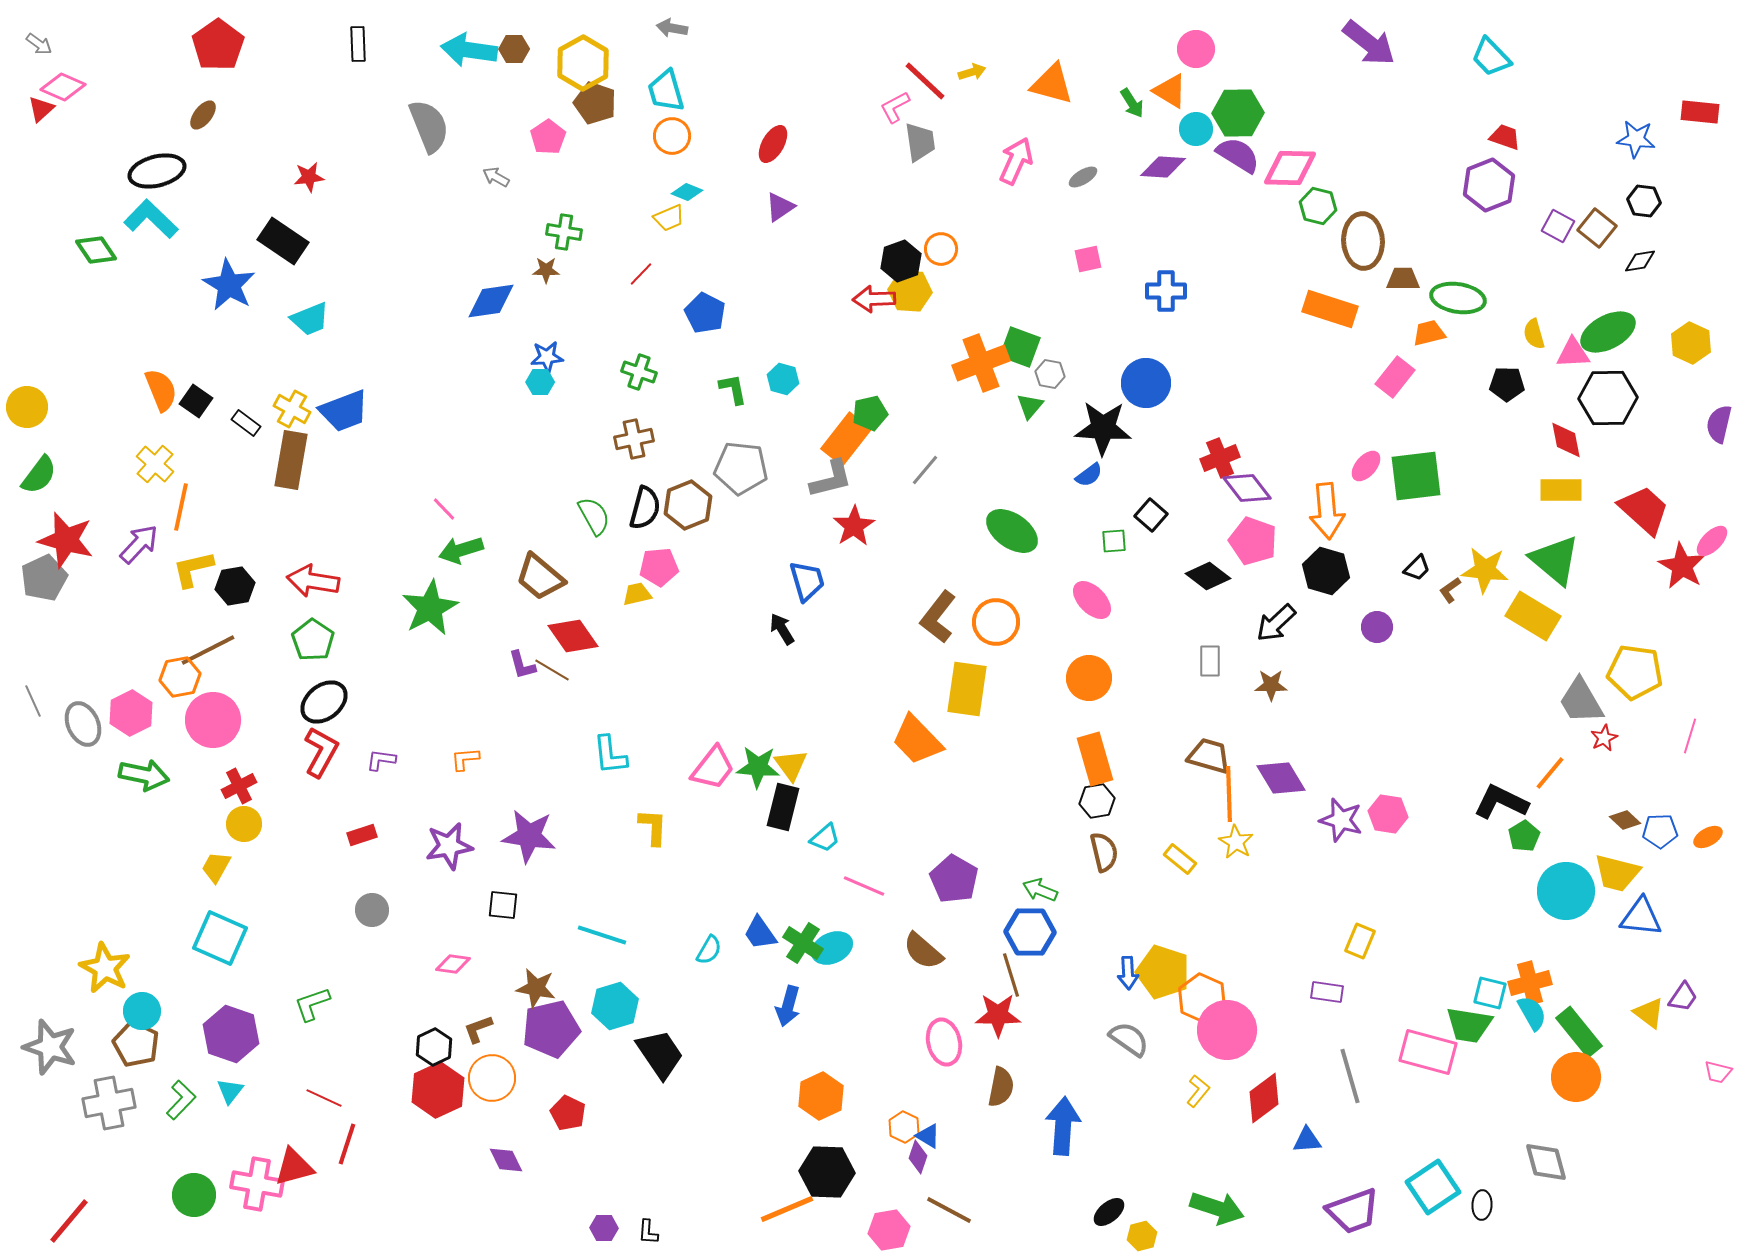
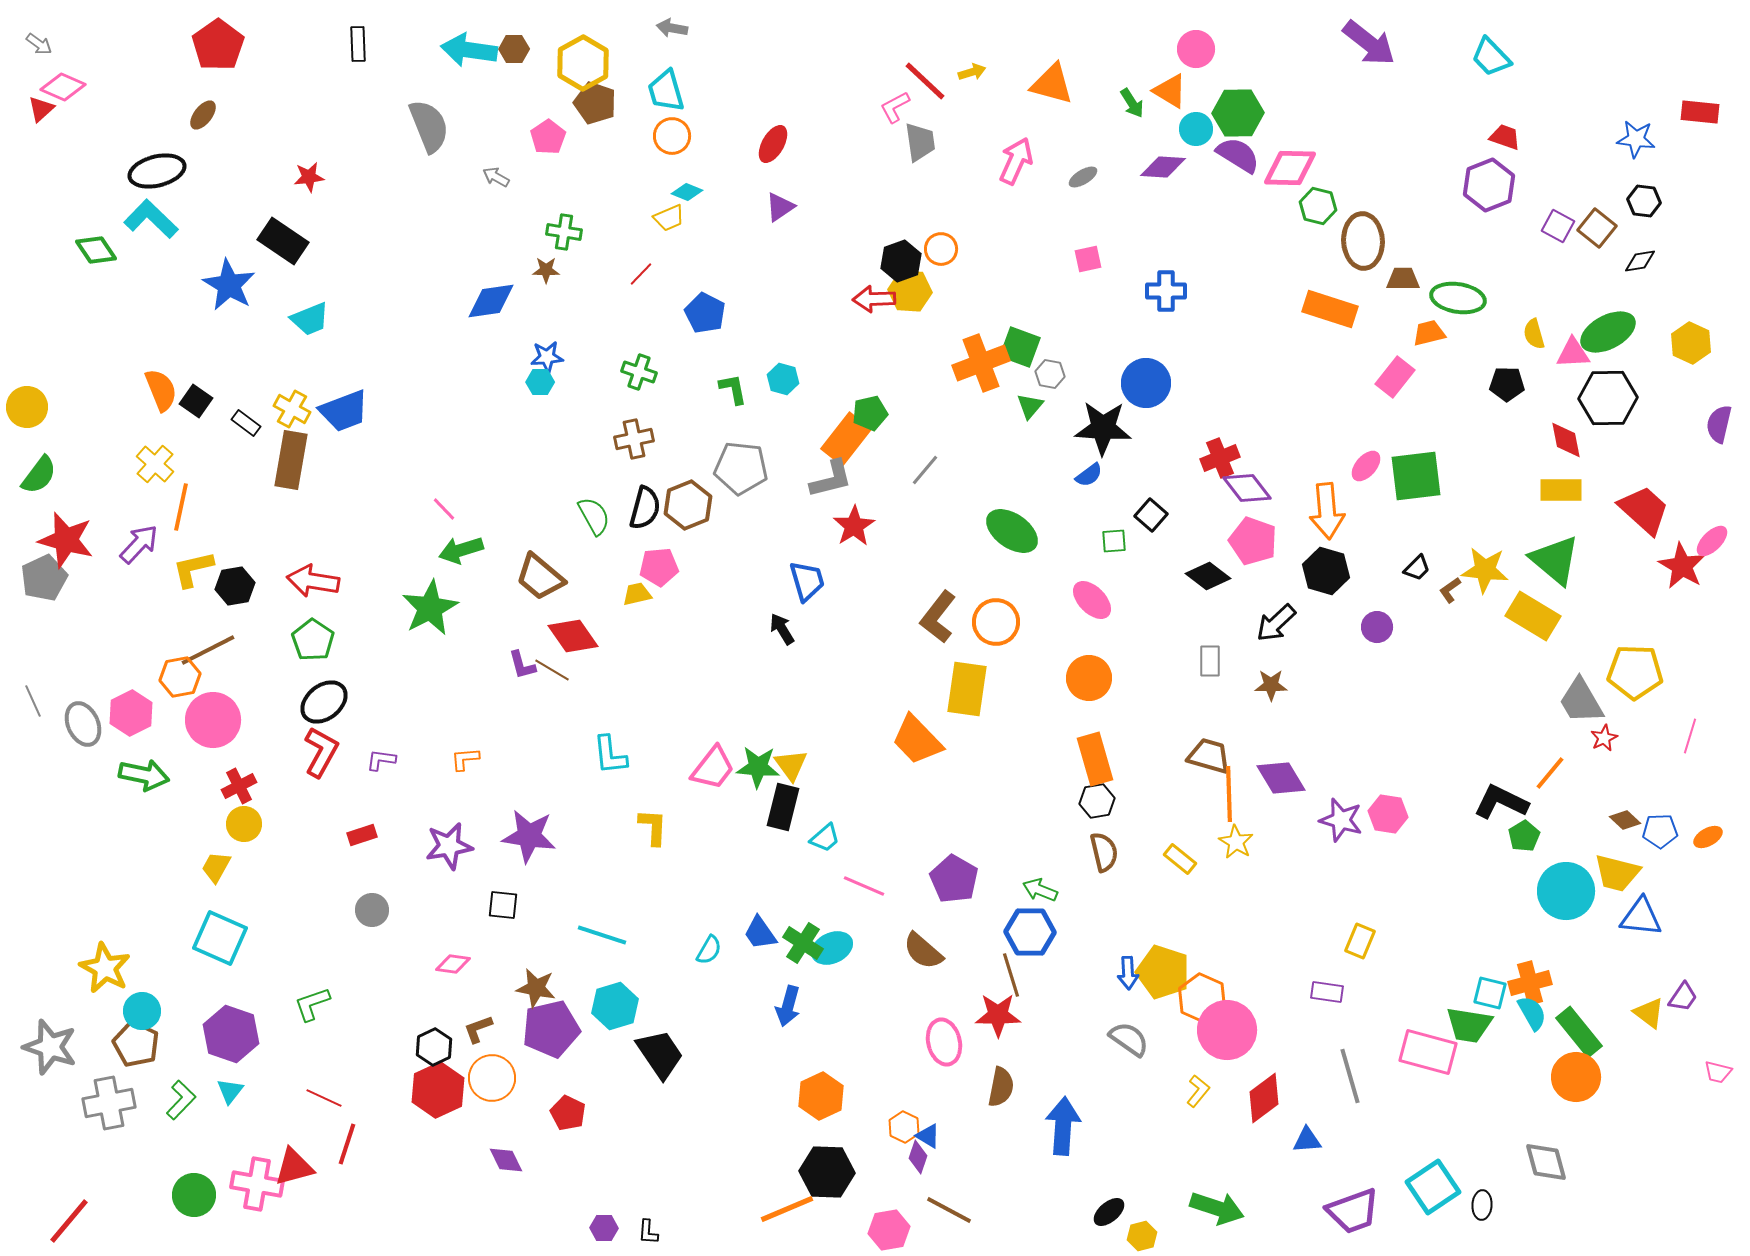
yellow pentagon at (1635, 672): rotated 6 degrees counterclockwise
